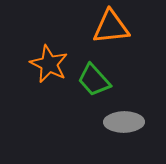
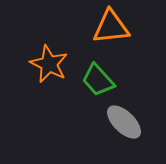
green trapezoid: moved 4 px right
gray ellipse: rotated 45 degrees clockwise
